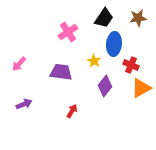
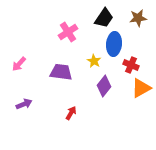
purple diamond: moved 1 px left
red arrow: moved 1 px left, 2 px down
